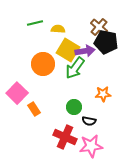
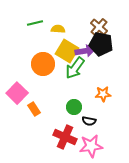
black pentagon: moved 5 px left, 2 px down
yellow square: moved 1 px left, 1 px down
